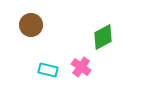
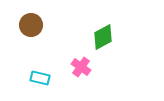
cyan rectangle: moved 8 px left, 8 px down
